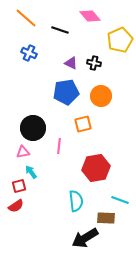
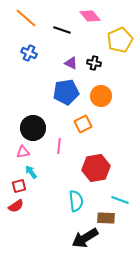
black line: moved 2 px right
orange square: rotated 12 degrees counterclockwise
